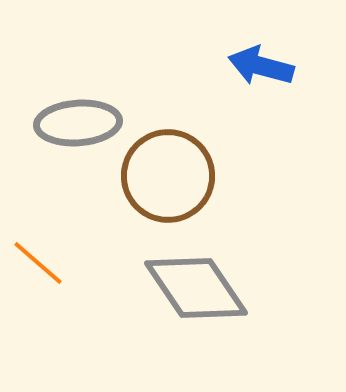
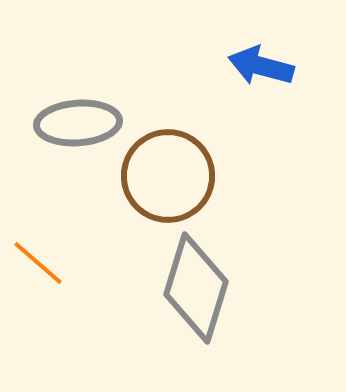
gray diamond: rotated 51 degrees clockwise
